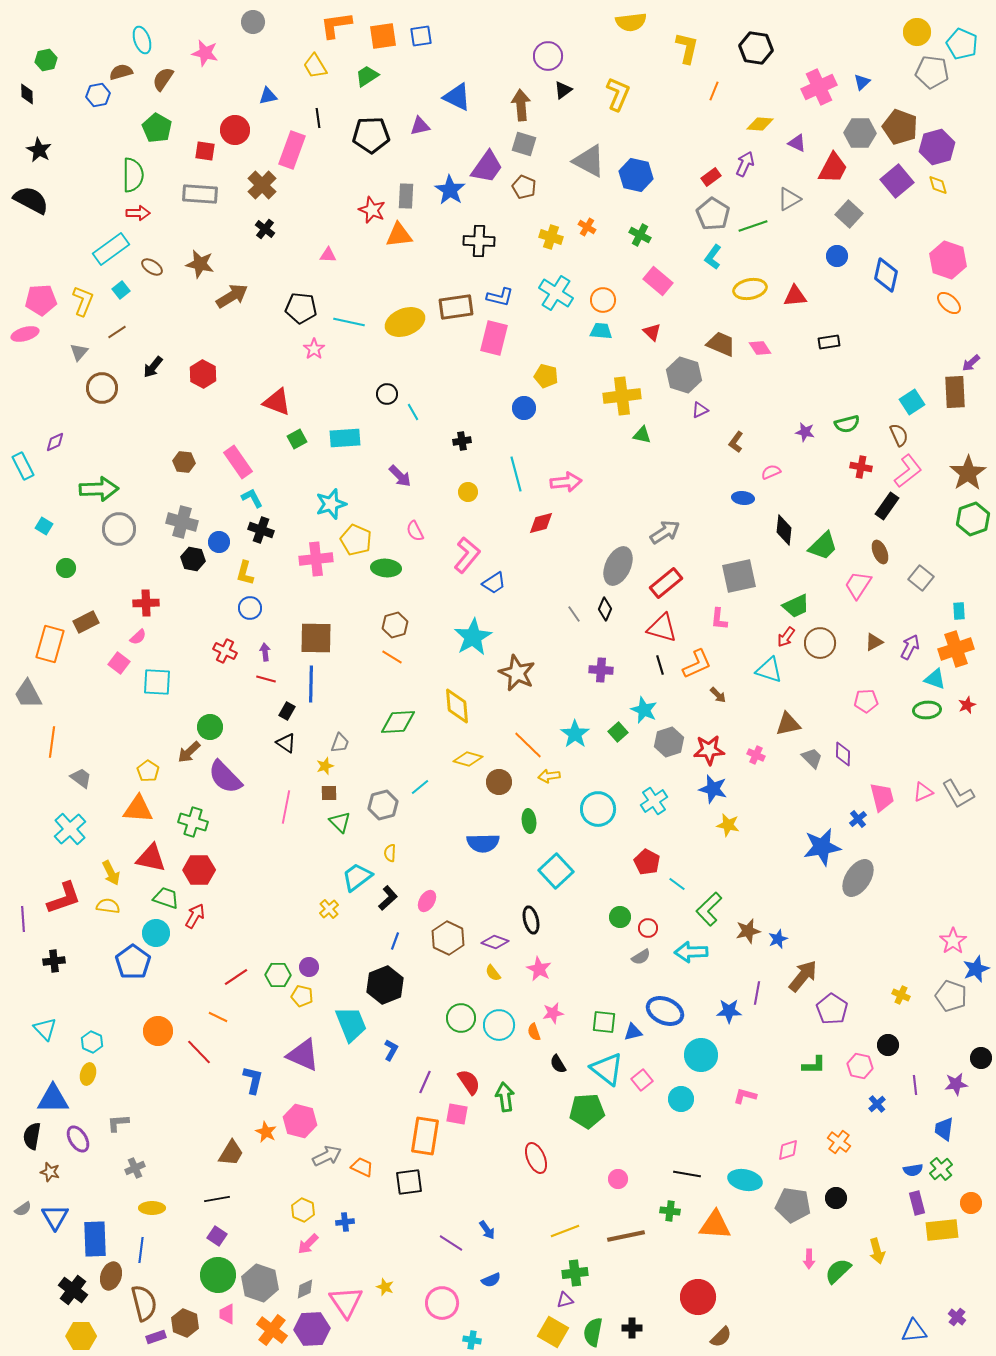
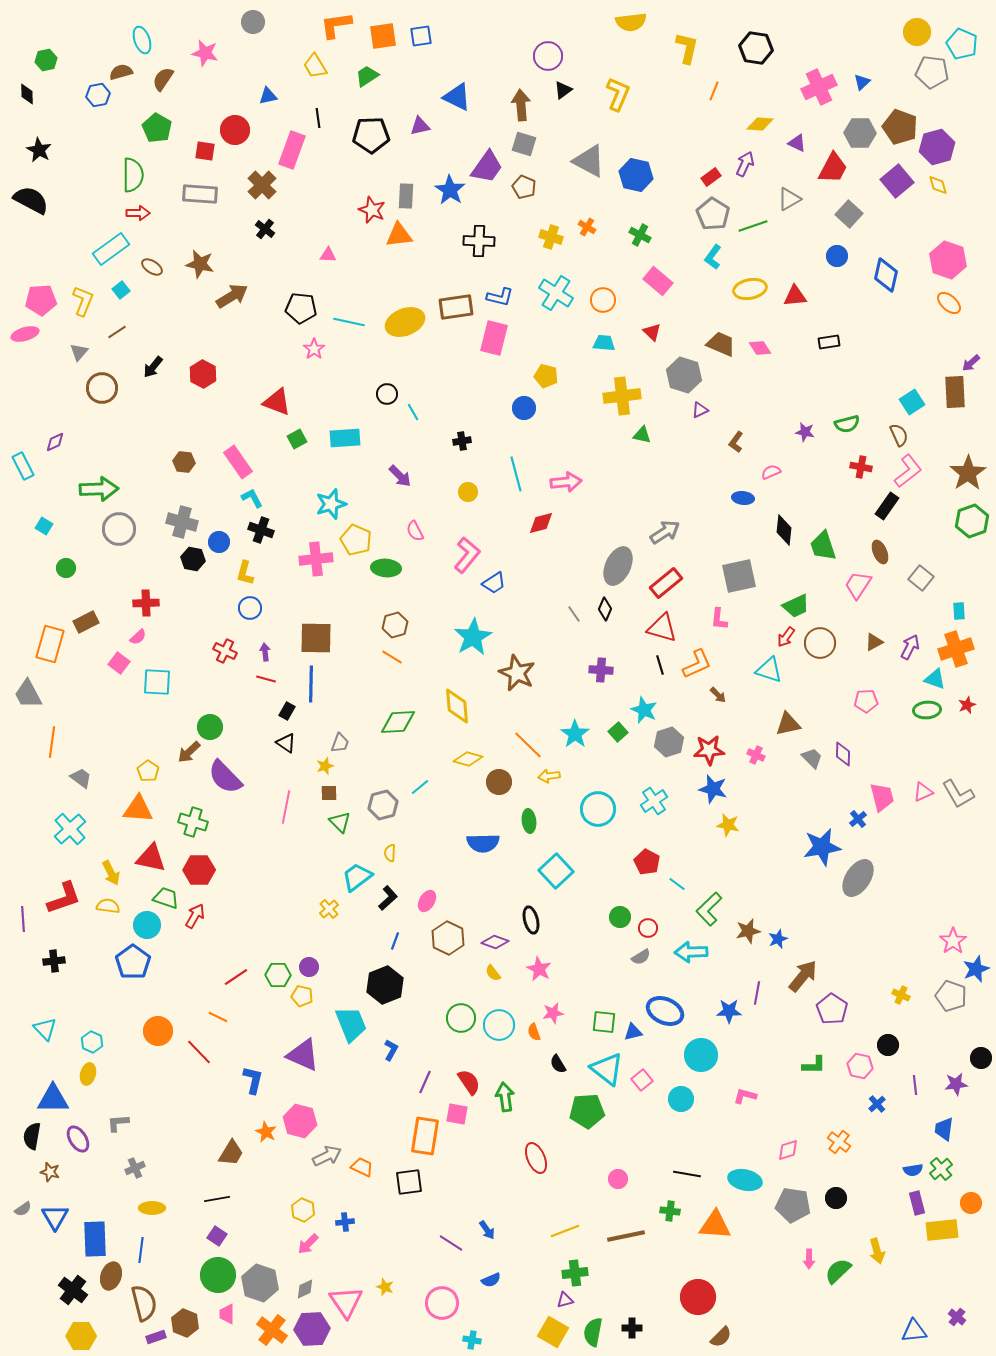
cyan trapezoid at (601, 331): moved 3 px right, 12 px down
green hexagon at (973, 519): moved 1 px left, 2 px down
green trapezoid at (823, 546): rotated 116 degrees clockwise
cyan circle at (156, 933): moved 9 px left, 8 px up
